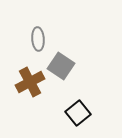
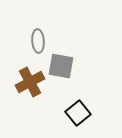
gray ellipse: moved 2 px down
gray square: rotated 24 degrees counterclockwise
